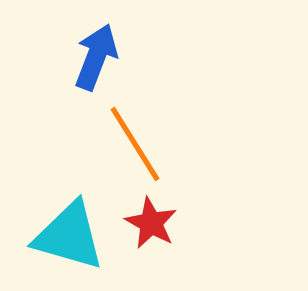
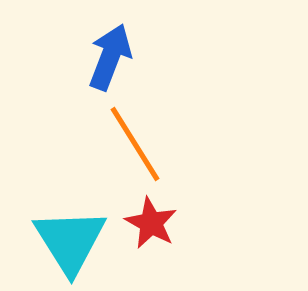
blue arrow: moved 14 px right
cyan triangle: moved 1 px right, 5 px down; rotated 42 degrees clockwise
